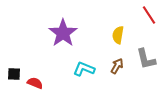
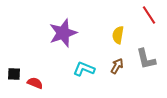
purple star: rotated 16 degrees clockwise
